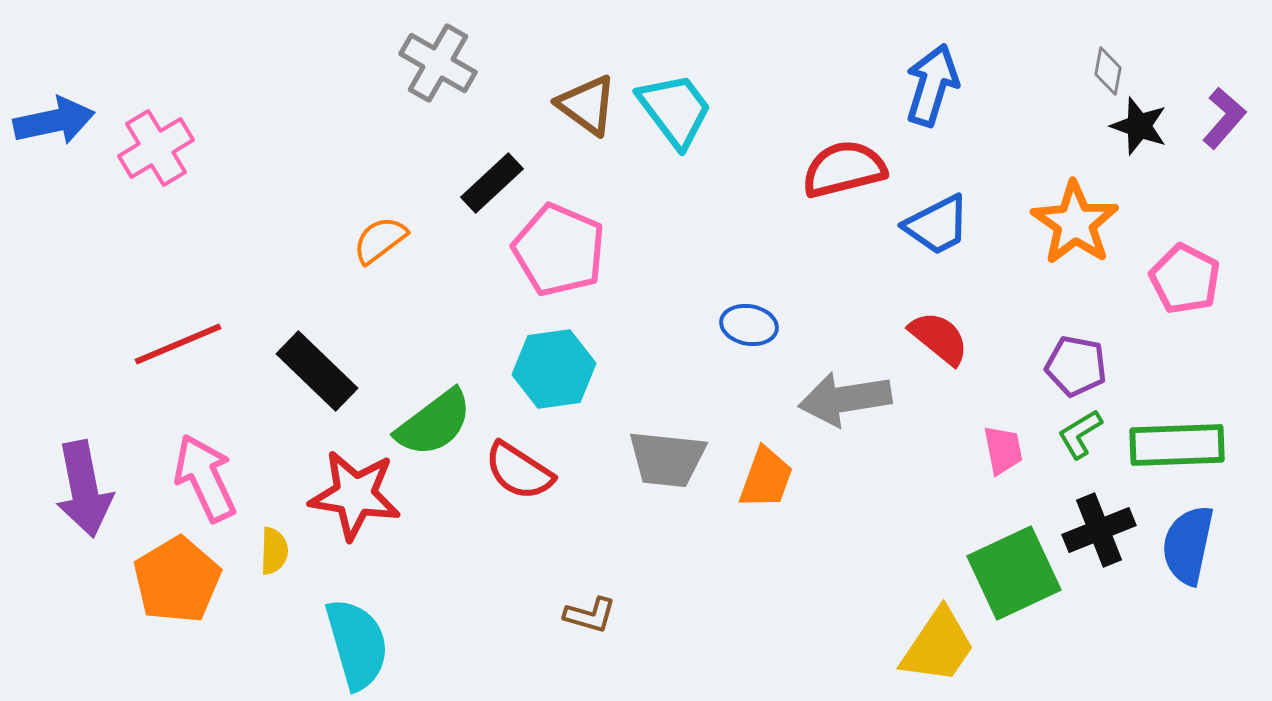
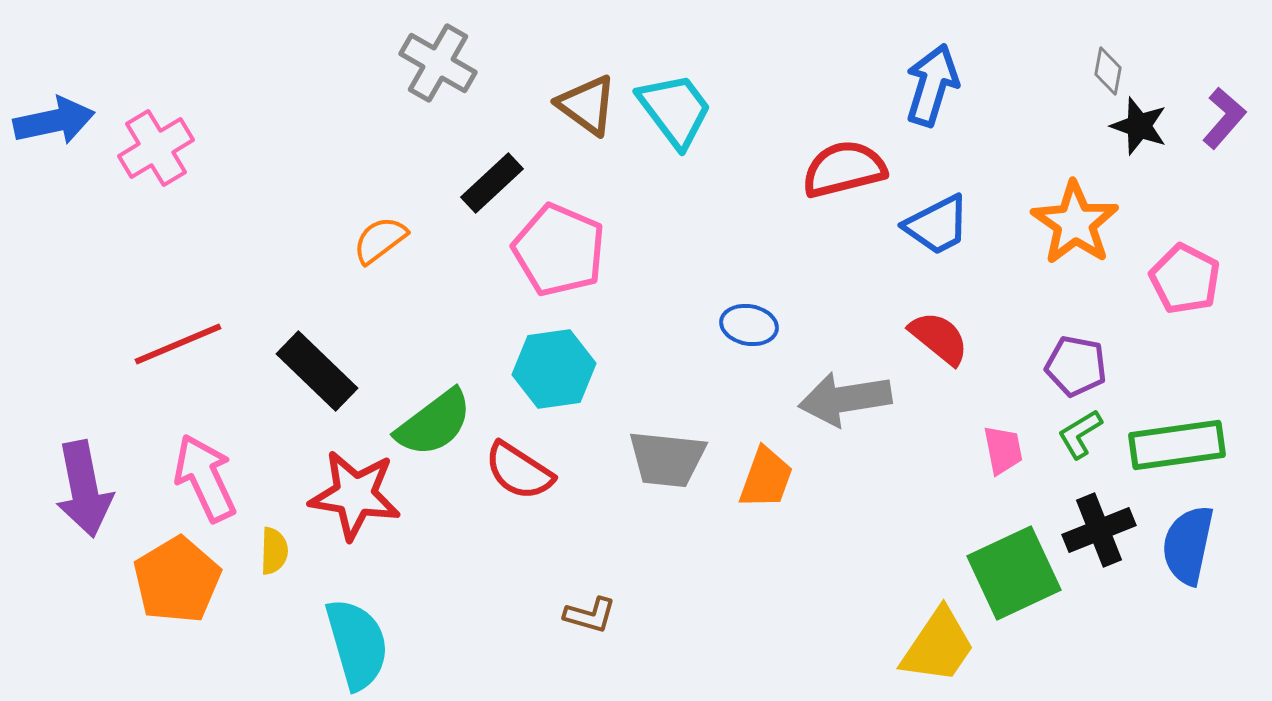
green rectangle at (1177, 445): rotated 6 degrees counterclockwise
